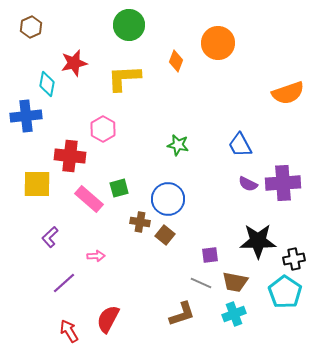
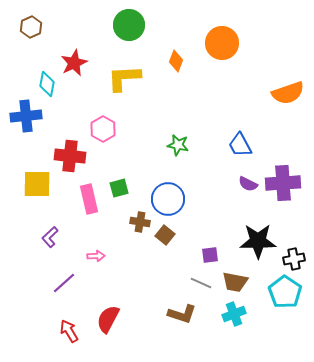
orange circle: moved 4 px right
red star: rotated 12 degrees counterclockwise
pink rectangle: rotated 36 degrees clockwise
brown L-shape: rotated 36 degrees clockwise
